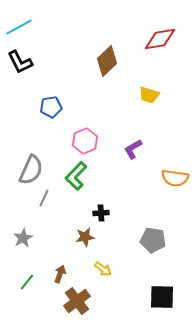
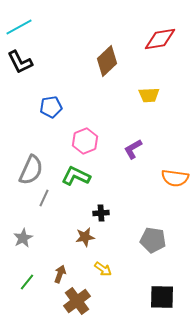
yellow trapezoid: rotated 20 degrees counterclockwise
green L-shape: rotated 72 degrees clockwise
